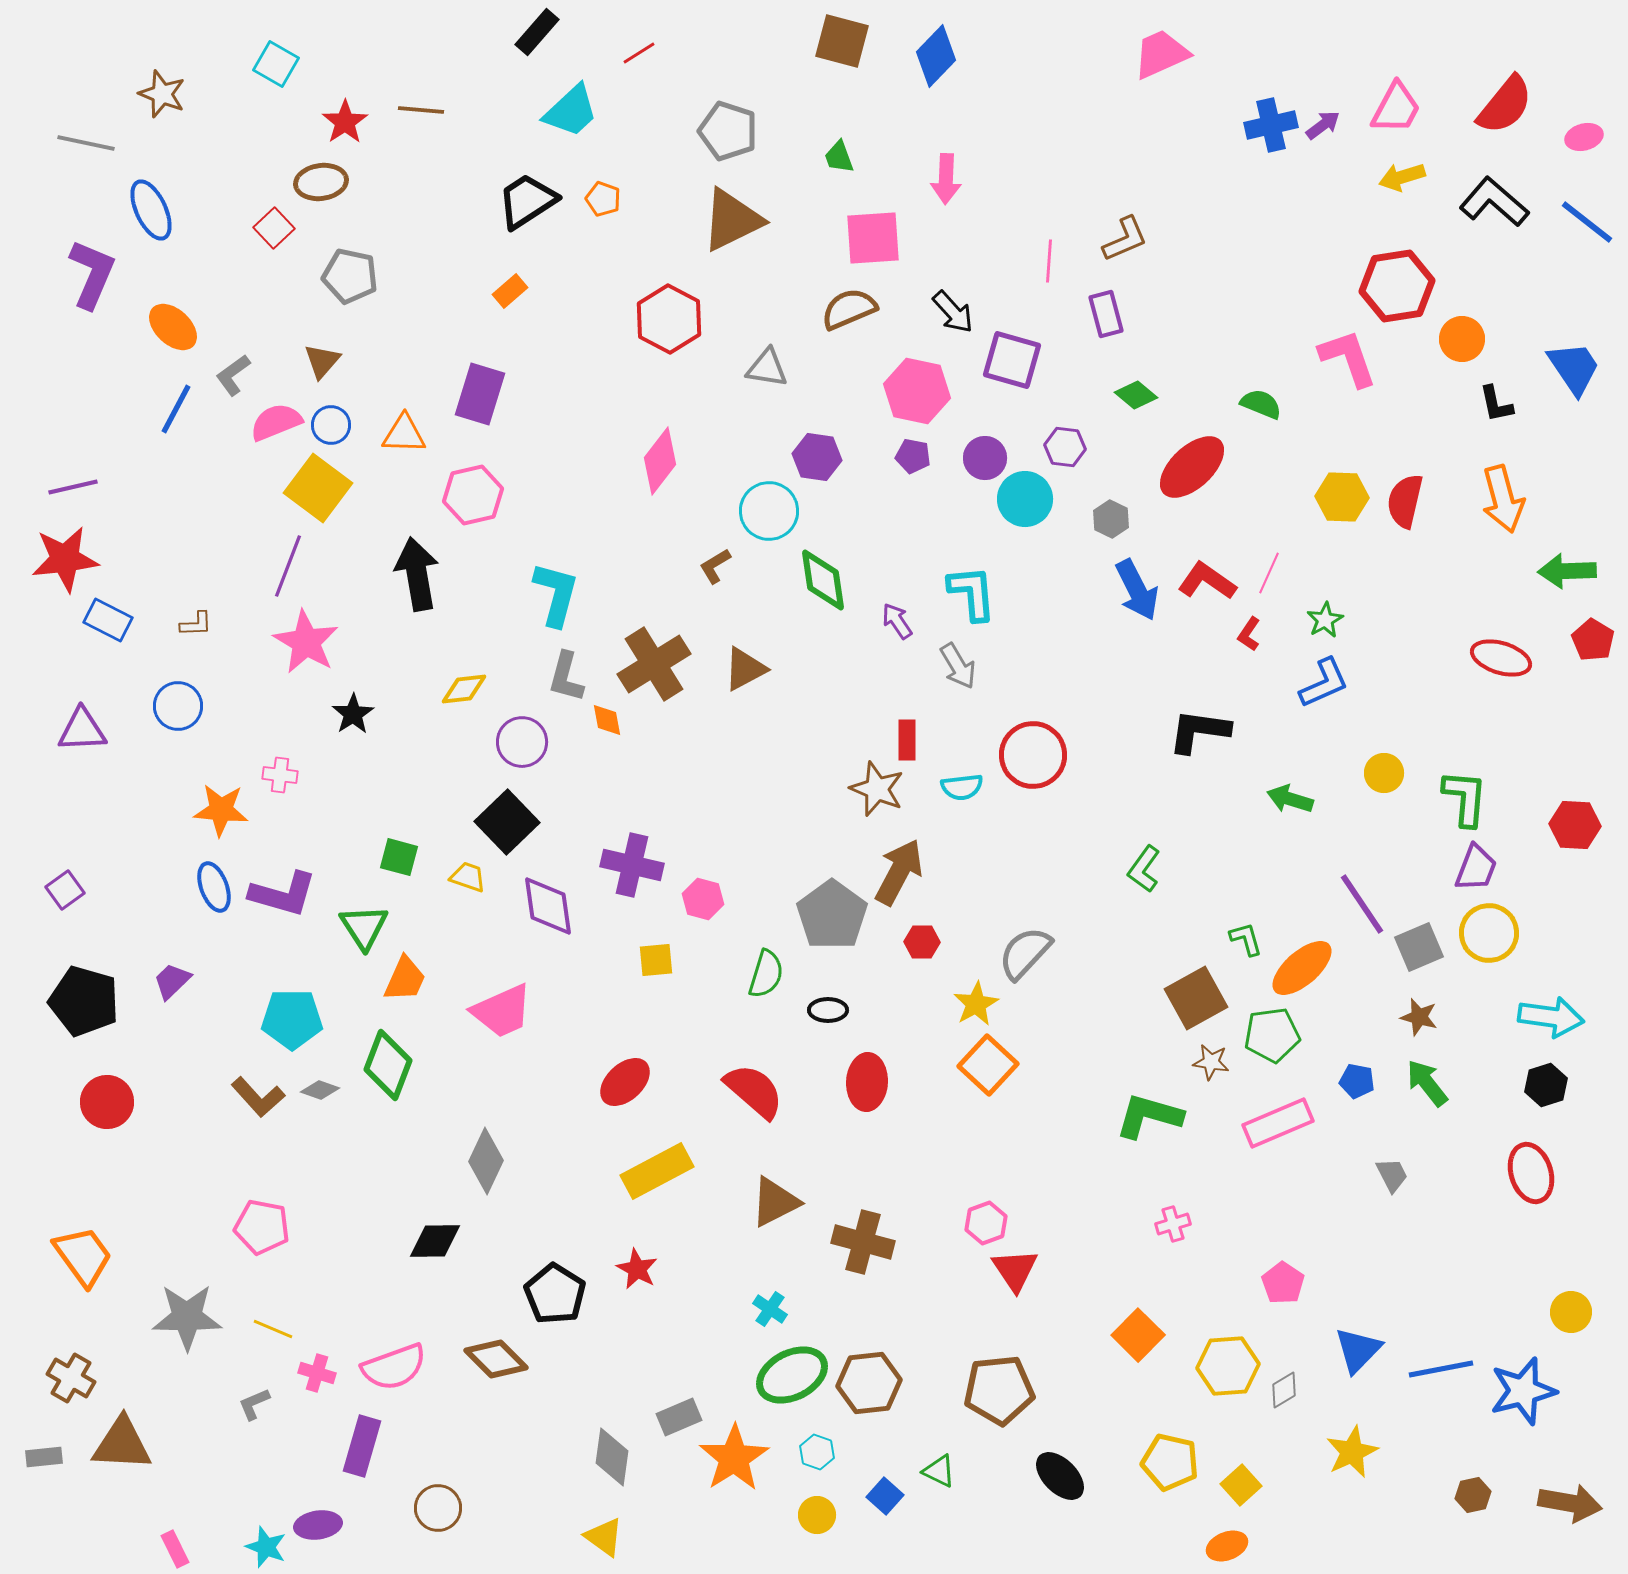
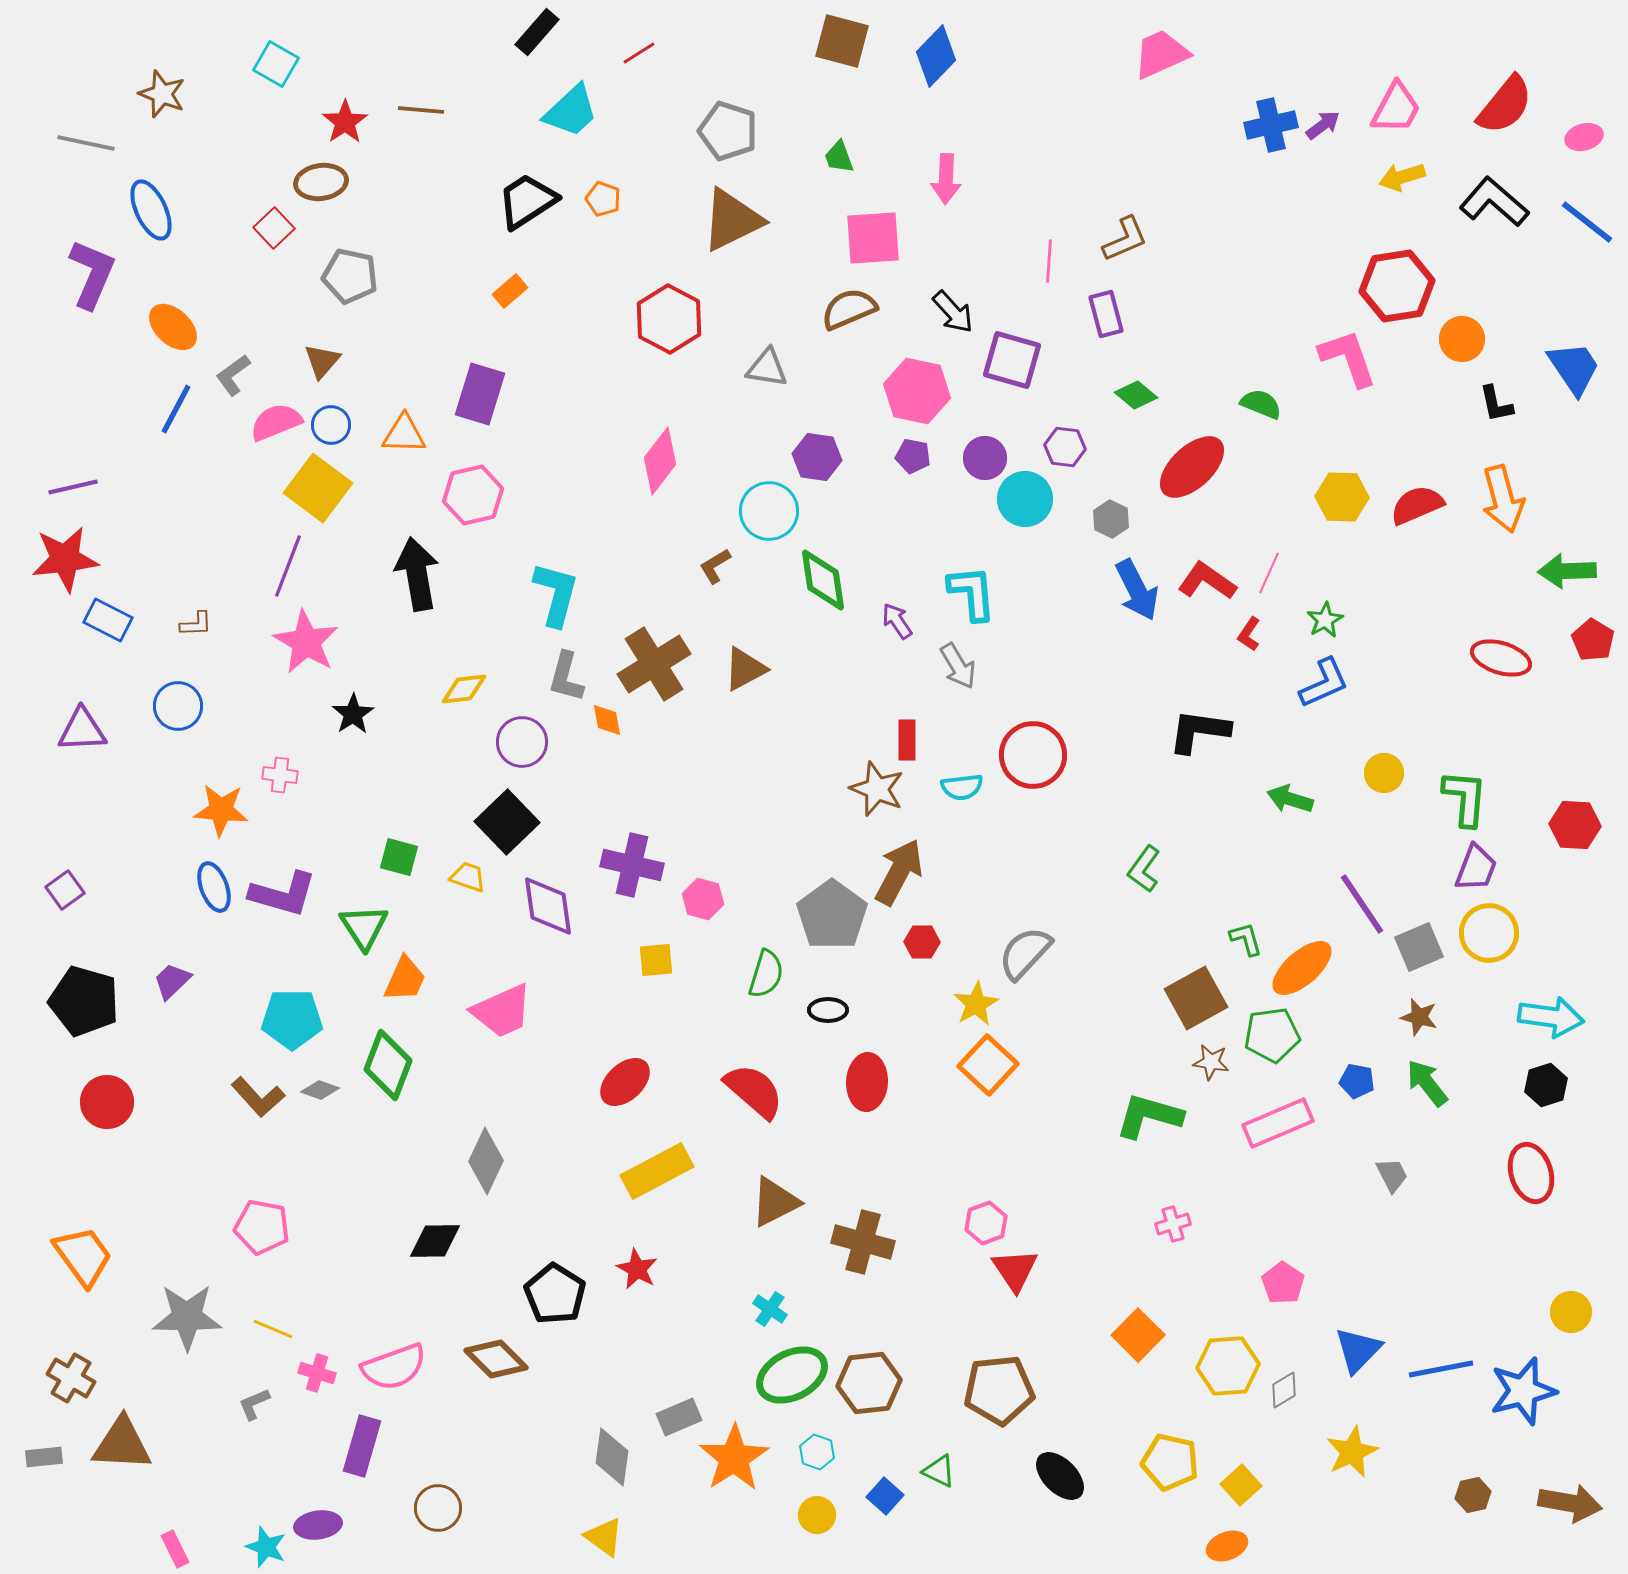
red semicircle at (1405, 501): moved 12 px right, 4 px down; rotated 54 degrees clockwise
